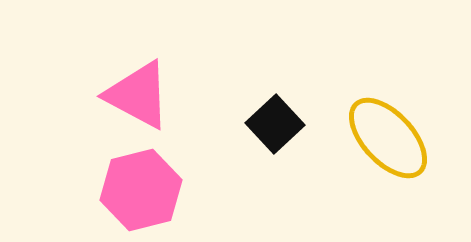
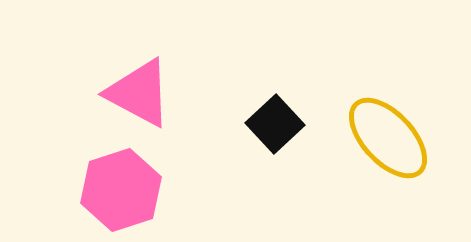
pink triangle: moved 1 px right, 2 px up
pink hexagon: moved 20 px left; rotated 4 degrees counterclockwise
